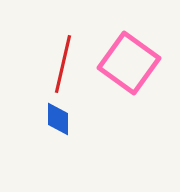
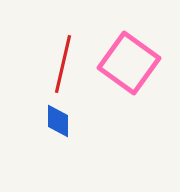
blue diamond: moved 2 px down
